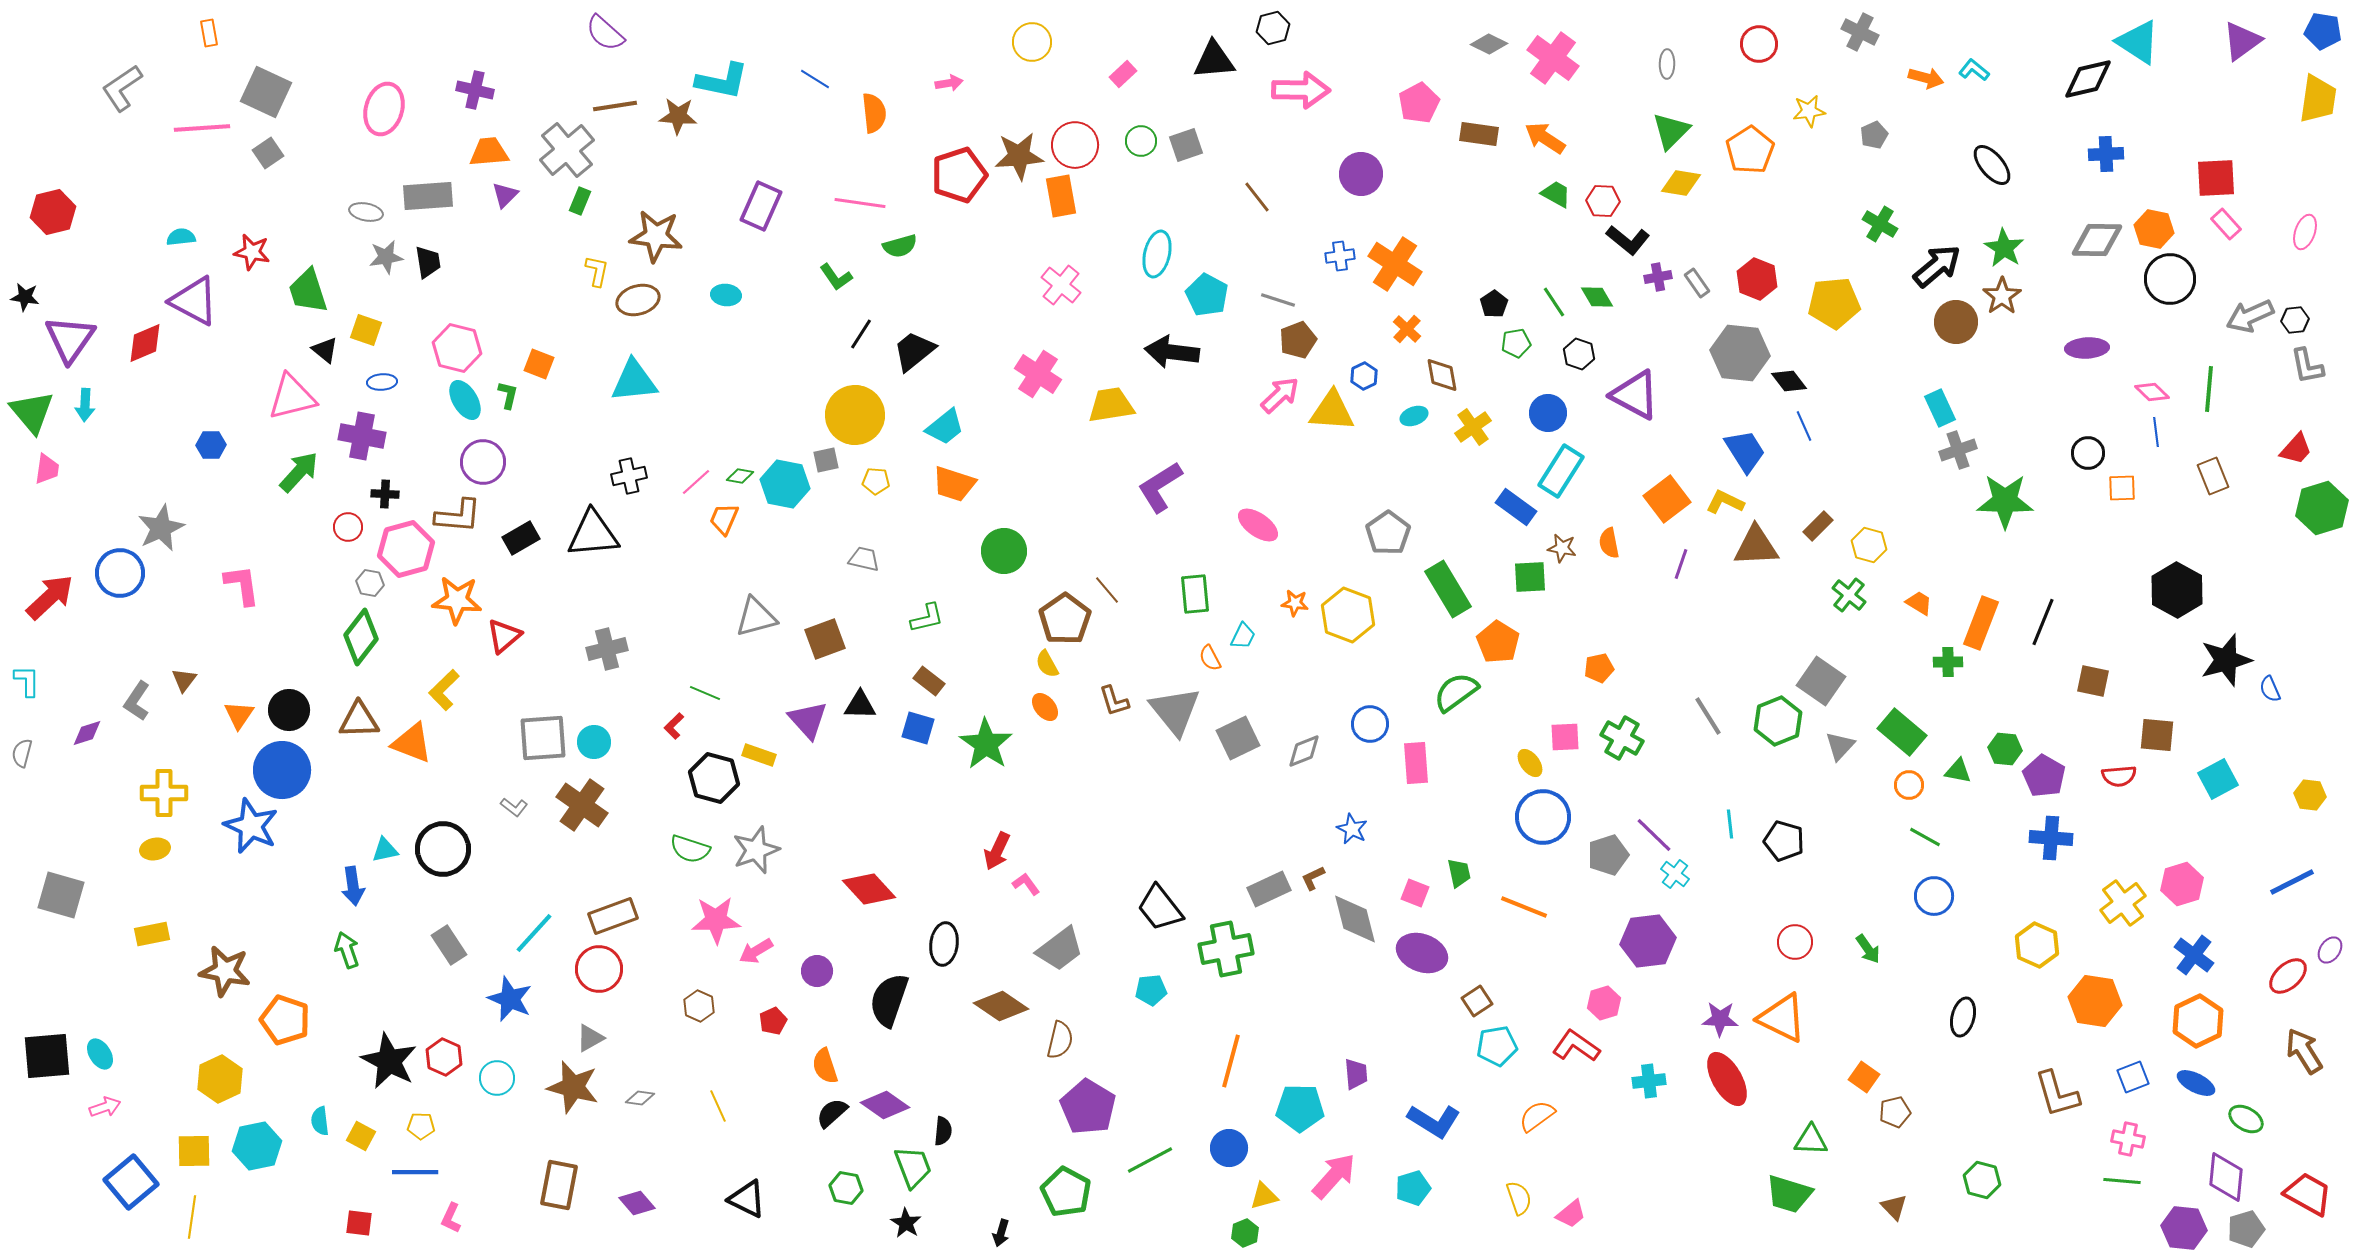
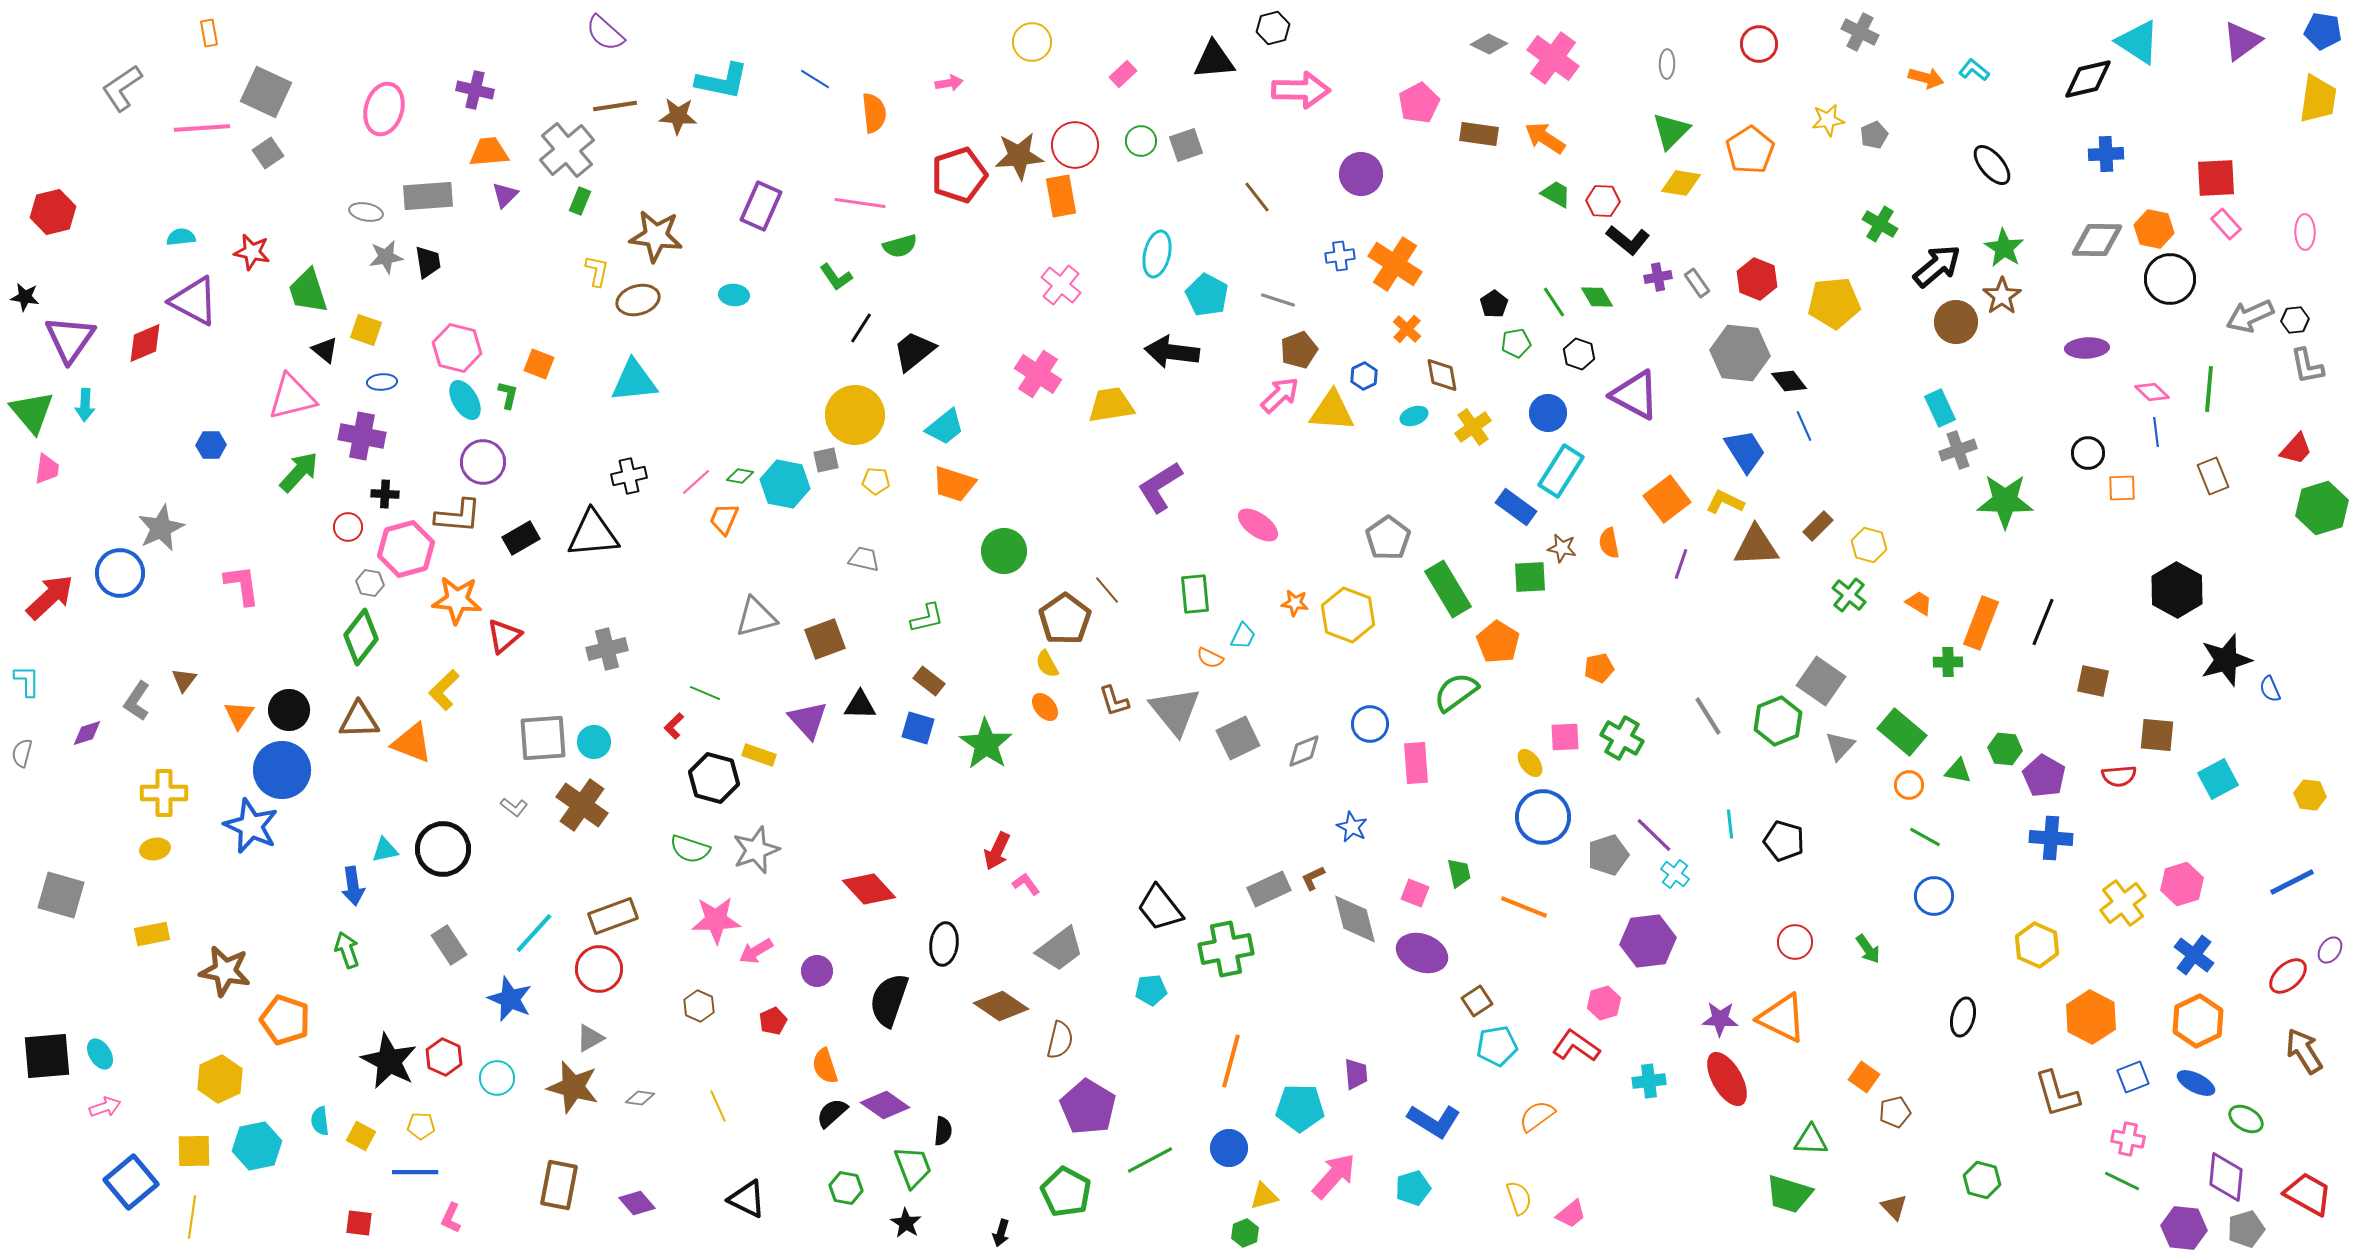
yellow star at (1809, 111): moved 19 px right, 9 px down
pink ellipse at (2305, 232): rotated 20 degrees counterclockwise
cyan ellipse at (726, 295): moved 8 px right
black line at (861, 334): moved 6 px up
brown pentagon at (1298, 340): moved 1 px right, 10 px down
gray pentagon at (1388, 533): moved 5 px down
orange semicircle at (1210, 658): rotated 36 degrees counterclockwise
blue star at (1352, 829): moved 2 px up
orange hexagon at (2095, 1001): moved 4 px left, 16 px down; rotated 18 degrees clockwise
green line at (2122, 1181): rotated 21 degrees clockwise
